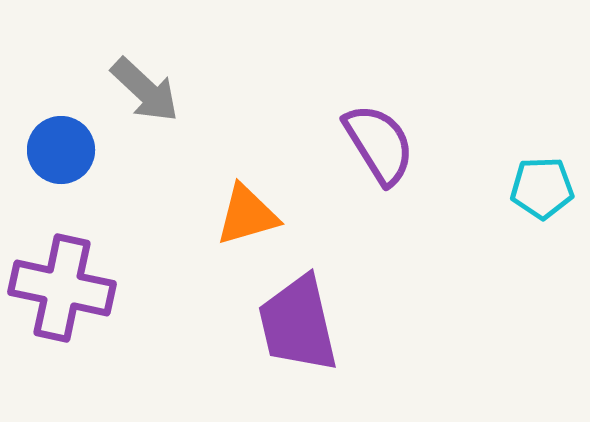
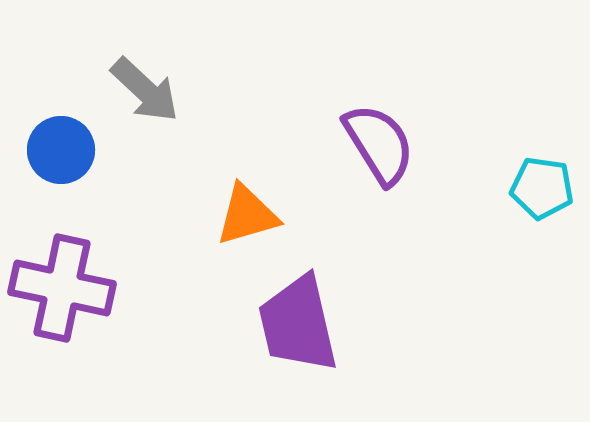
cyan pentagon: rotated 10 degrees clockwise
